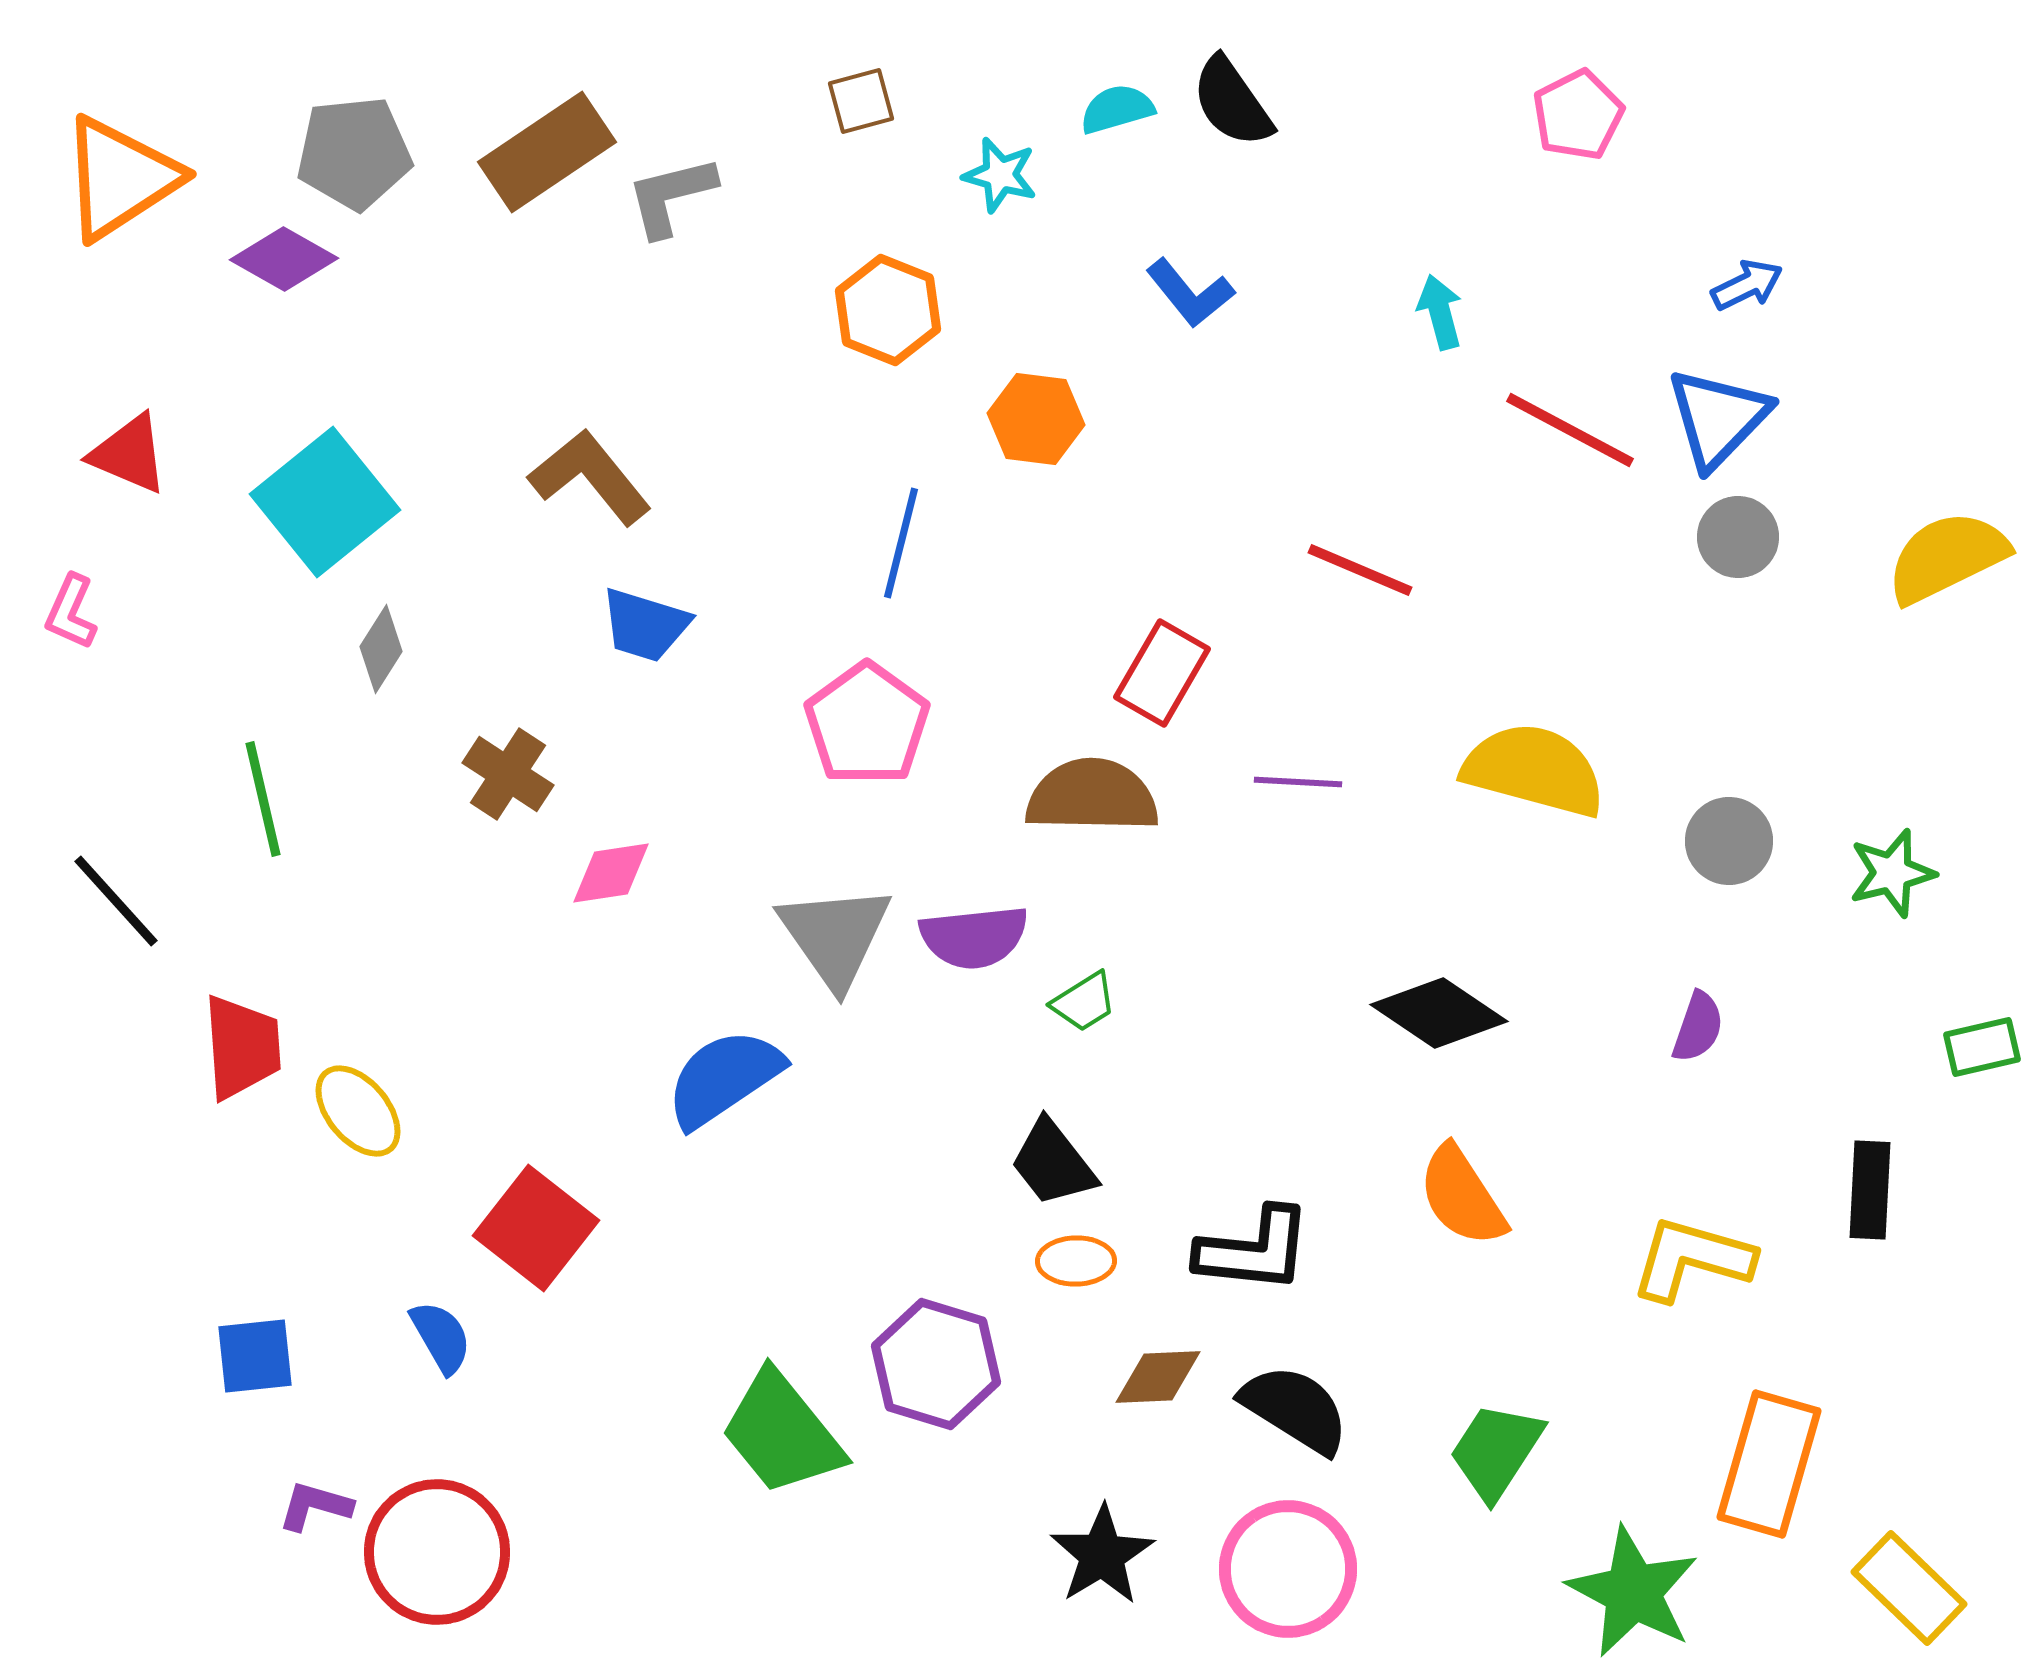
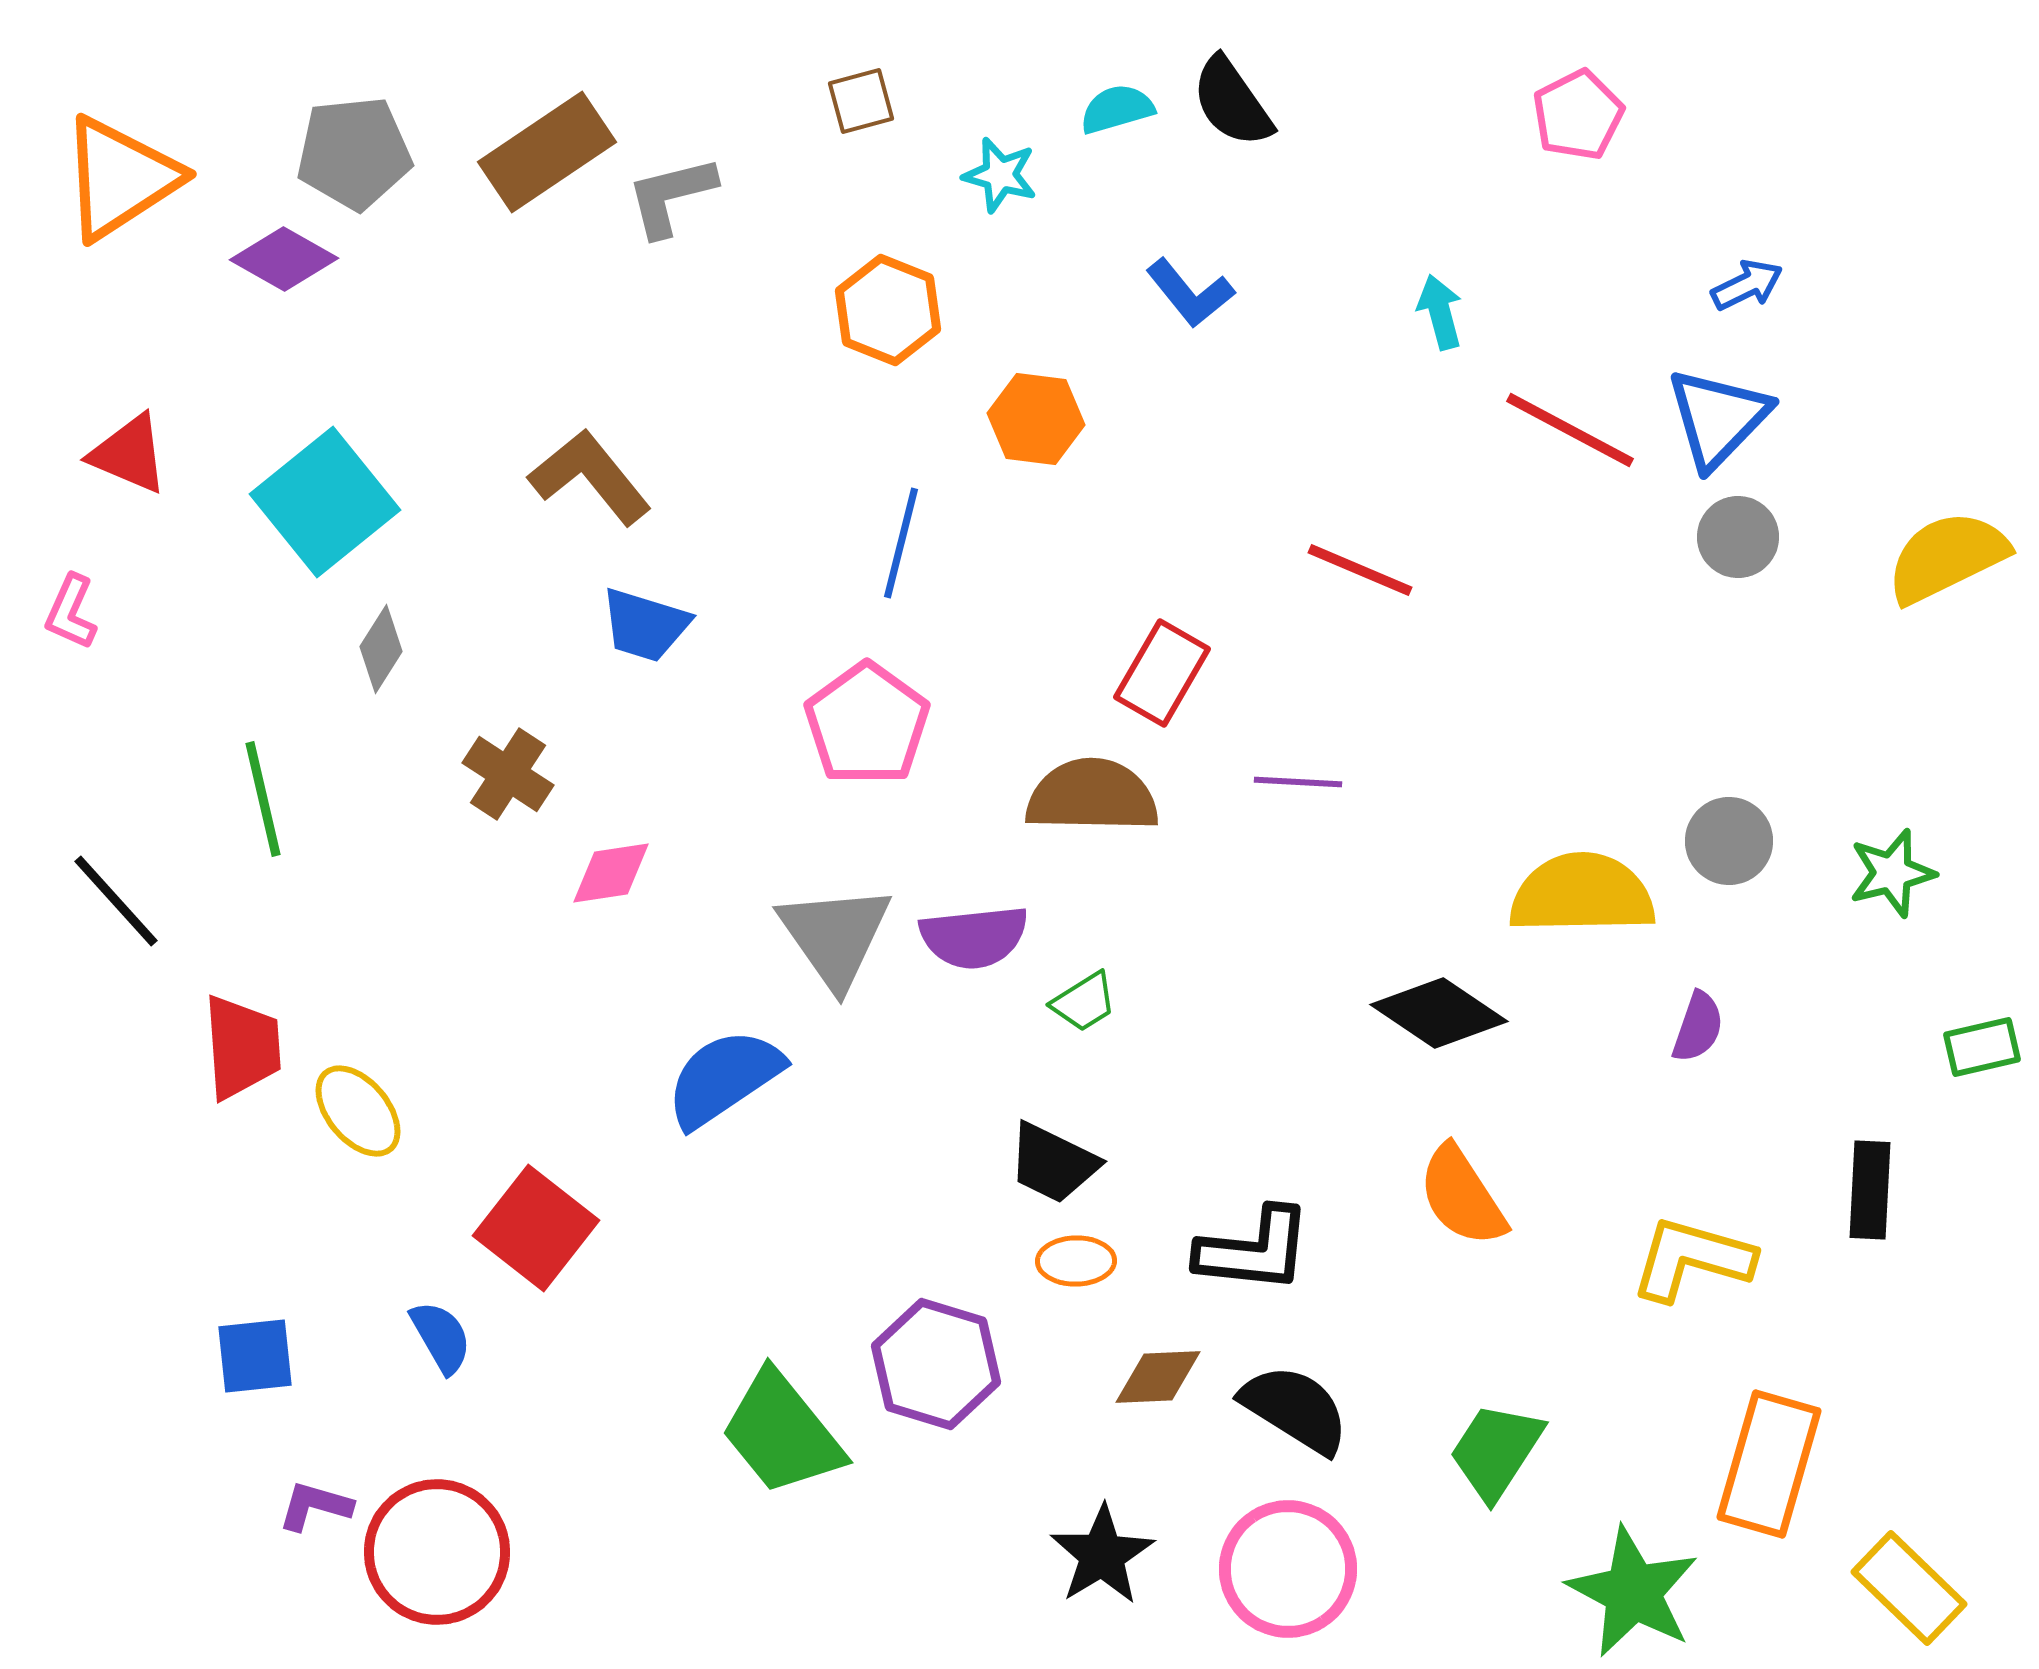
yellow semicircle at (1534, 770): moved 48 px right, 124 px down; rotated 16 degrees counterclockwise
black trapezoid at (1053, 1163): rotated 26 degrees counterclockwise
